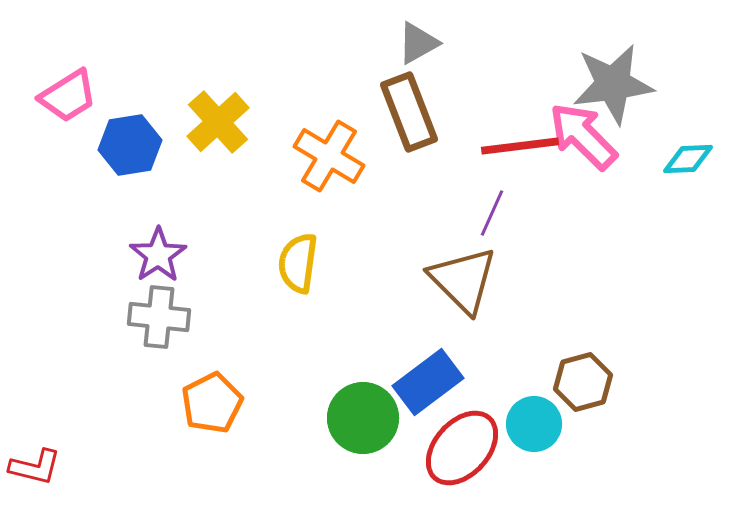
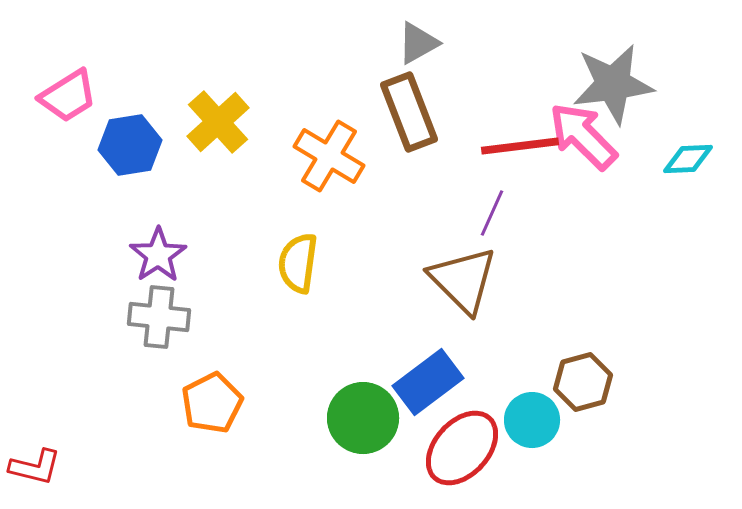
cyan circle: moved 2 px left, 4 px up
